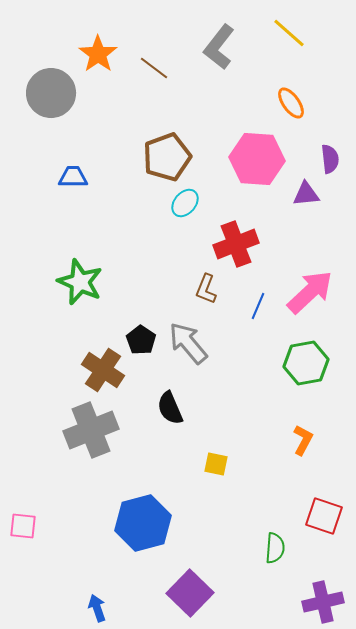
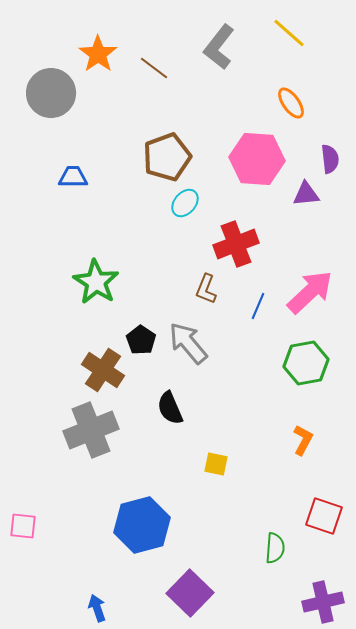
green star: moved 16 px right; rotated 9 degrees clockwise
blue hexagon: moved 1 px left, 2 px down
